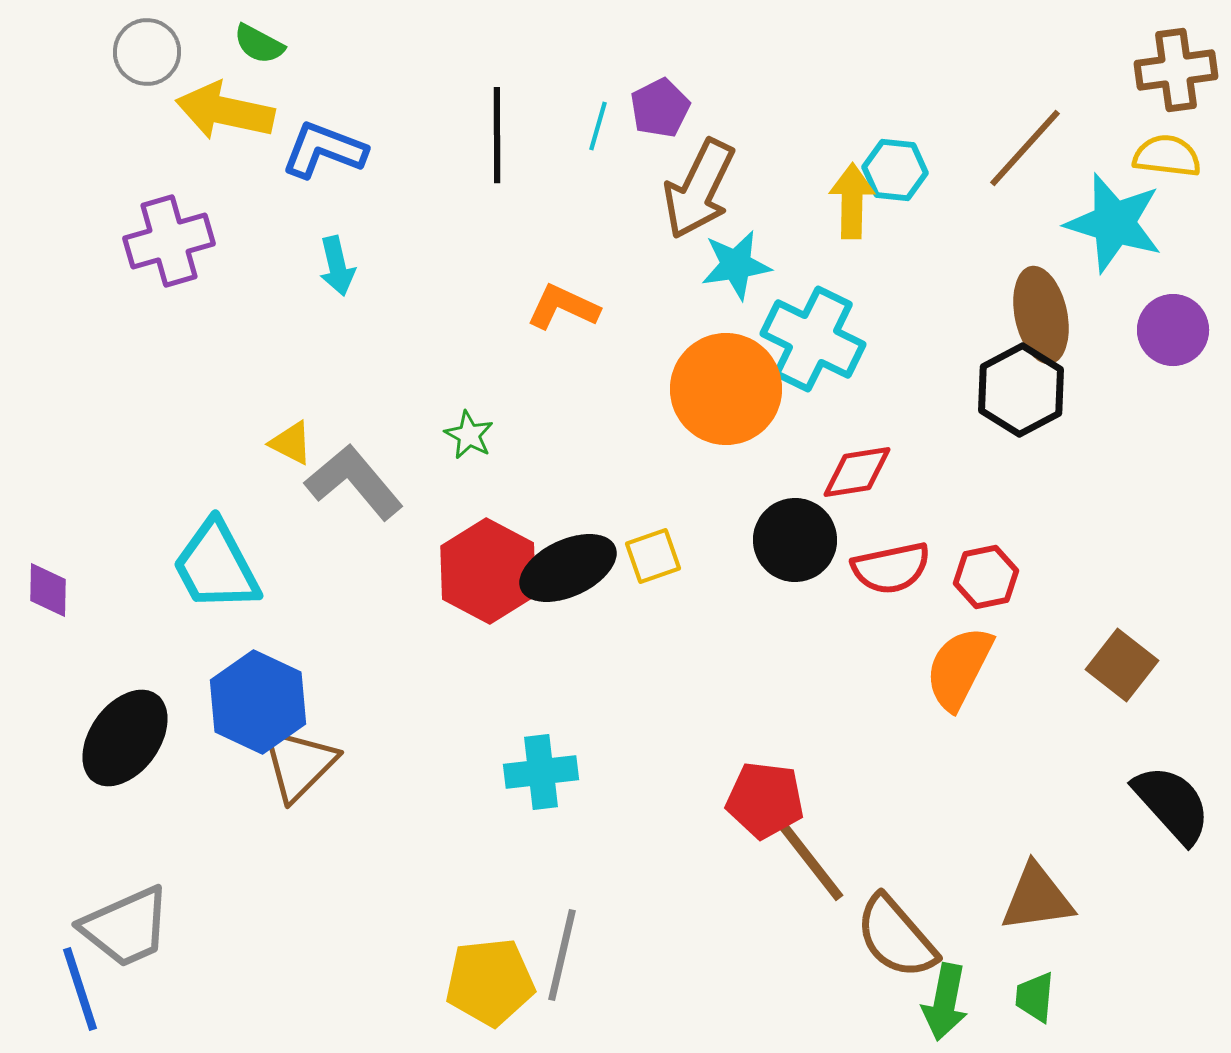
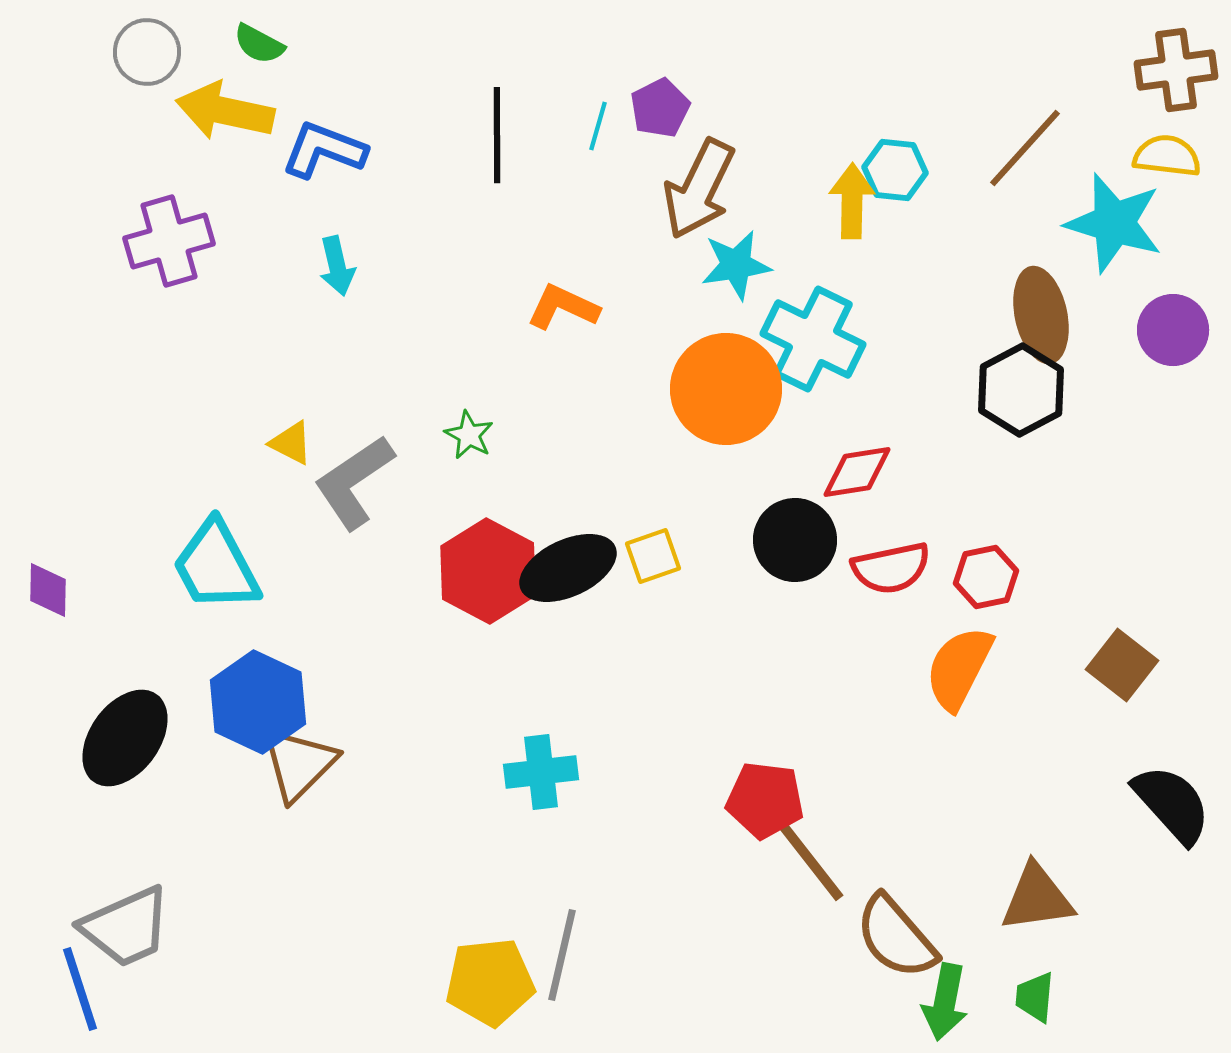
gray L-shape at (354, 482): rotated 84 degrees counterclockwise
